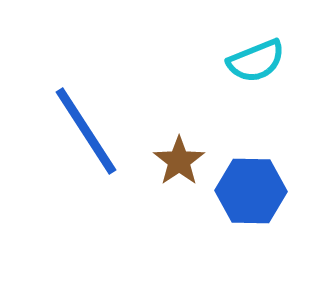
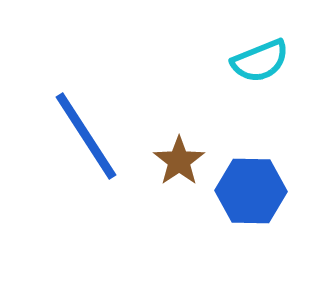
cyan semicircle: moved 4 px right
blue line: moved 5 px down
